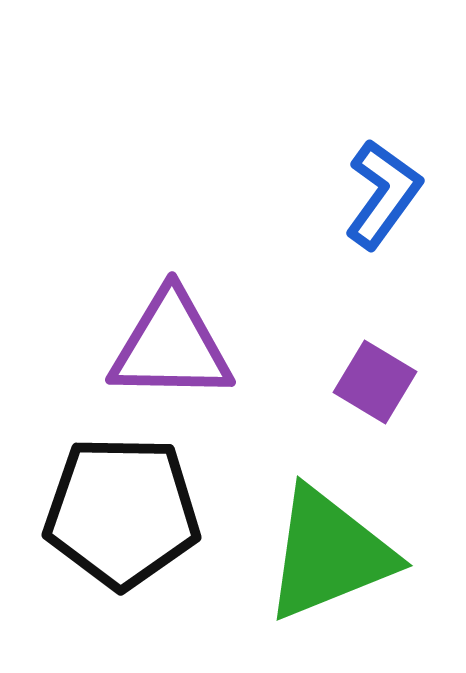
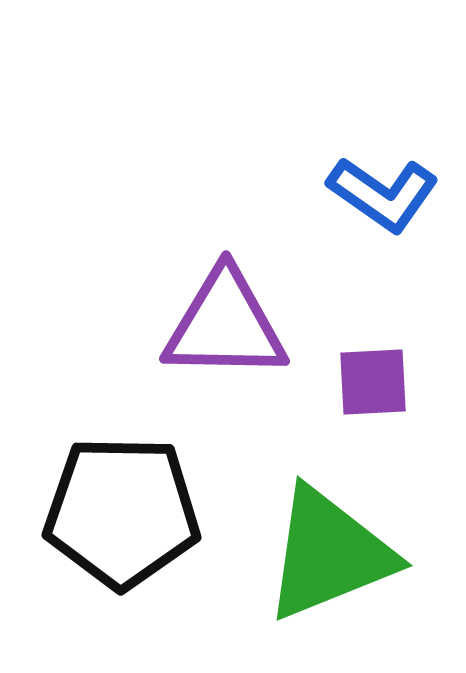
blue L-shape: rotated 89 degrees clockwise
purple triangle: moved 54 px right, 21 px up
purple square: moved 2 px left; rotated 34 degrees counterclockwise
